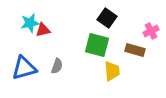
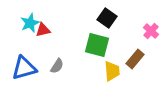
cyan star: rotated 12 degrees counterclockwise
pink cross: rotated 21 degrees counterclockwise
brown rectangle: moved 9 px down; rotated 66 degrees counterclockwise
gray semicircle: rotated 14 degrees clockwise
